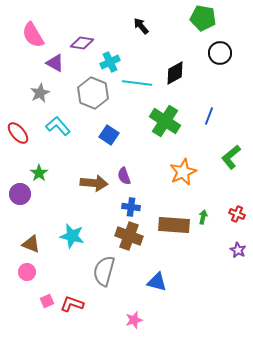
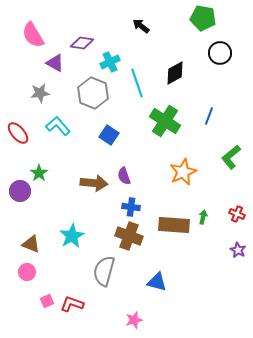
black arrow: rotated 12 degrees counterclockwise
cyan line: rotated 64 degrees clockwise
gray star: rotated 18 degrees clockwise
purple circle: moved 3 px up
cyan star: rotated 30 degrees clockwise
